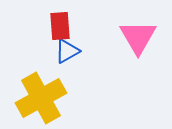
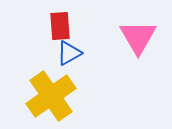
blue triangle: moved 2 px right, 2 px down
yellow cross: moved 10 px right, 2 px up; rotated 6 degrees counterclockwise
